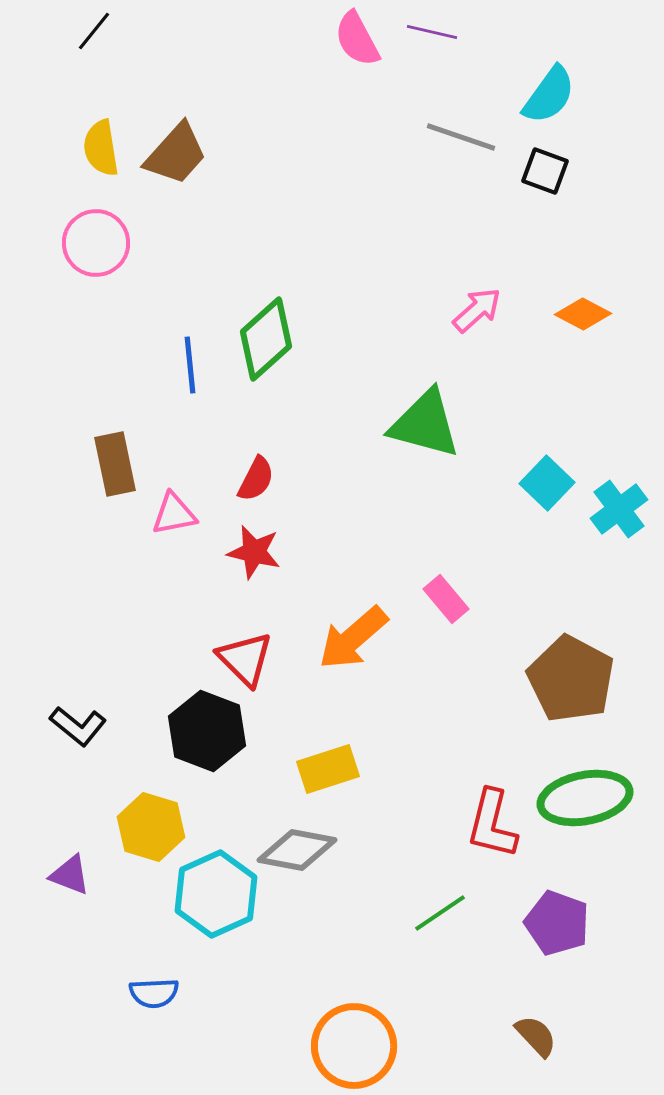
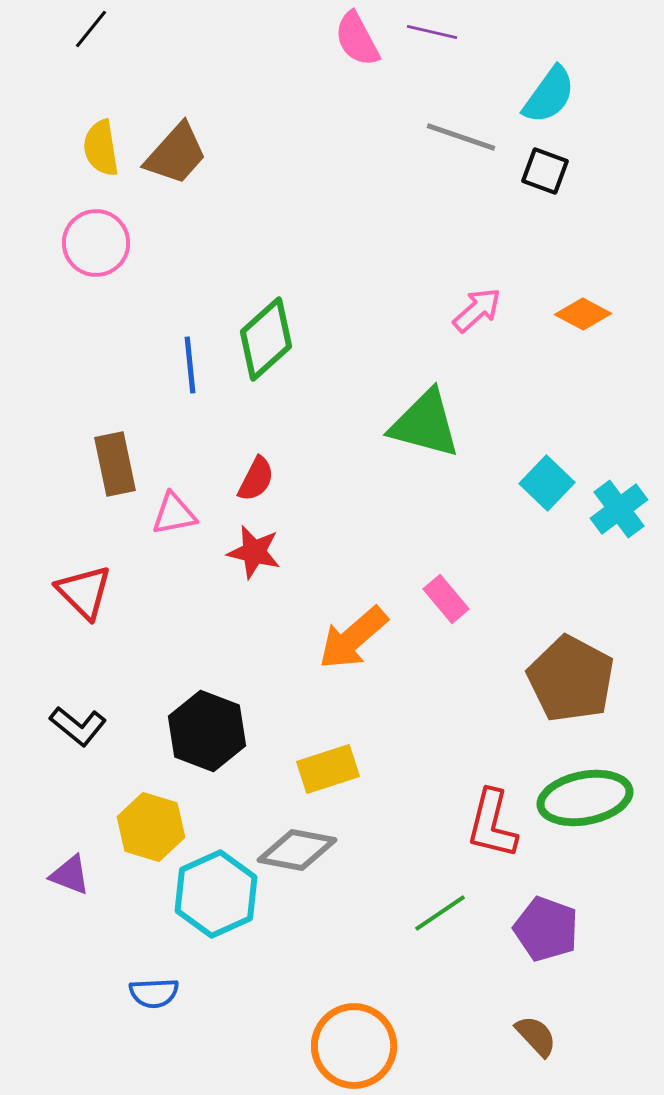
black line: moved 3 px left, 2 px up
red triangle: moved 161 px left, 67 px up
purple pentagon: moved 11 px left, 6 px down
